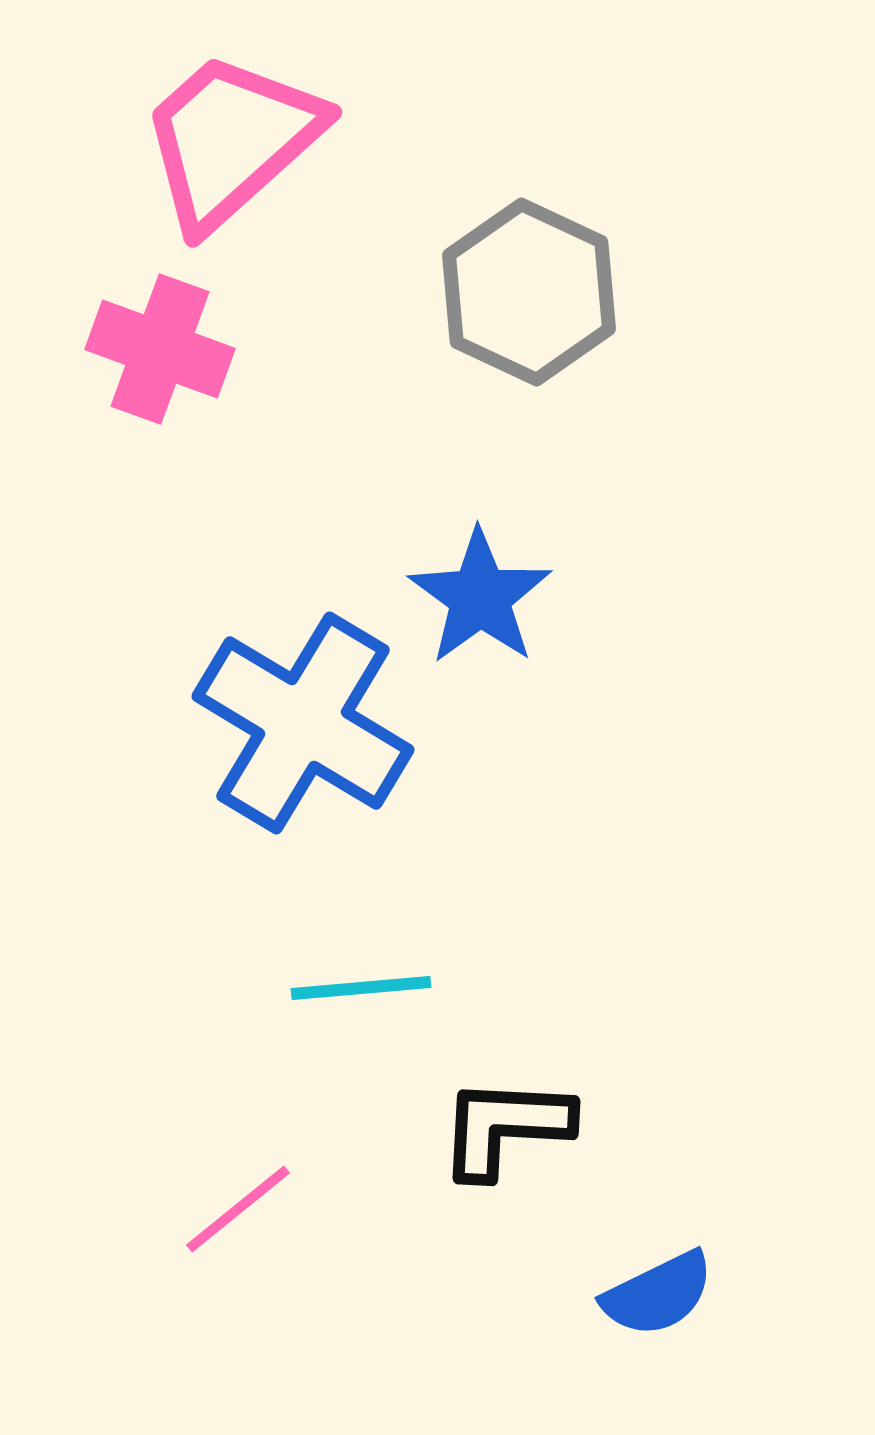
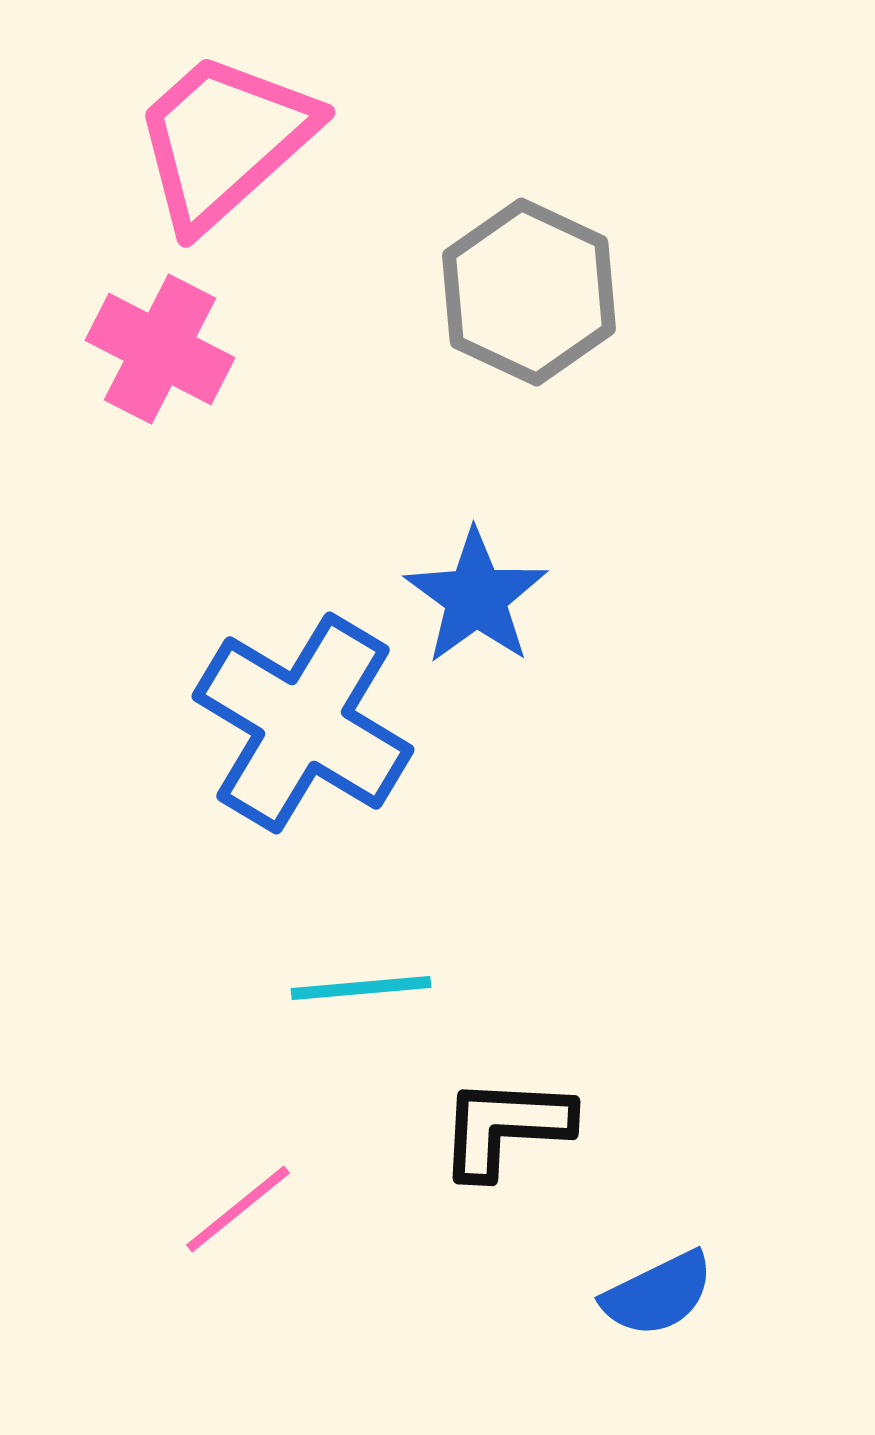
pink trapezoid: moved 7 px left
pink cross: rotated 7 degrees clockwise
blue star: moved 4 px left
